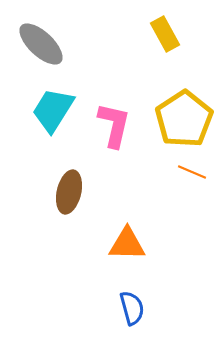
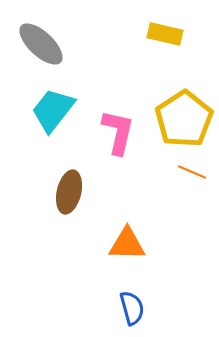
yellow rectangle: rotated 48 degrees counterclockwise
cyan trapezoid: rotated 6 degrees clockwise
pink L-shape: moved 4 px right, 7 px down
